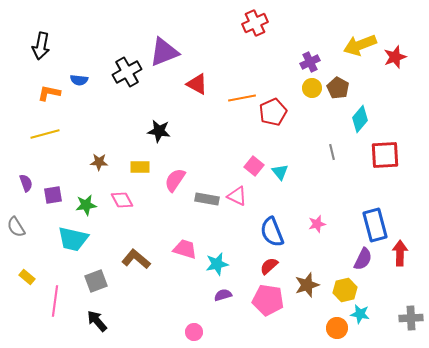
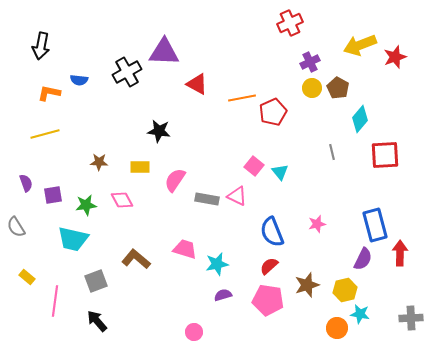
red cross at (255, 23): moved 35 px right
purple triangle at (164, 52): rotated 24 degrees clockwise
